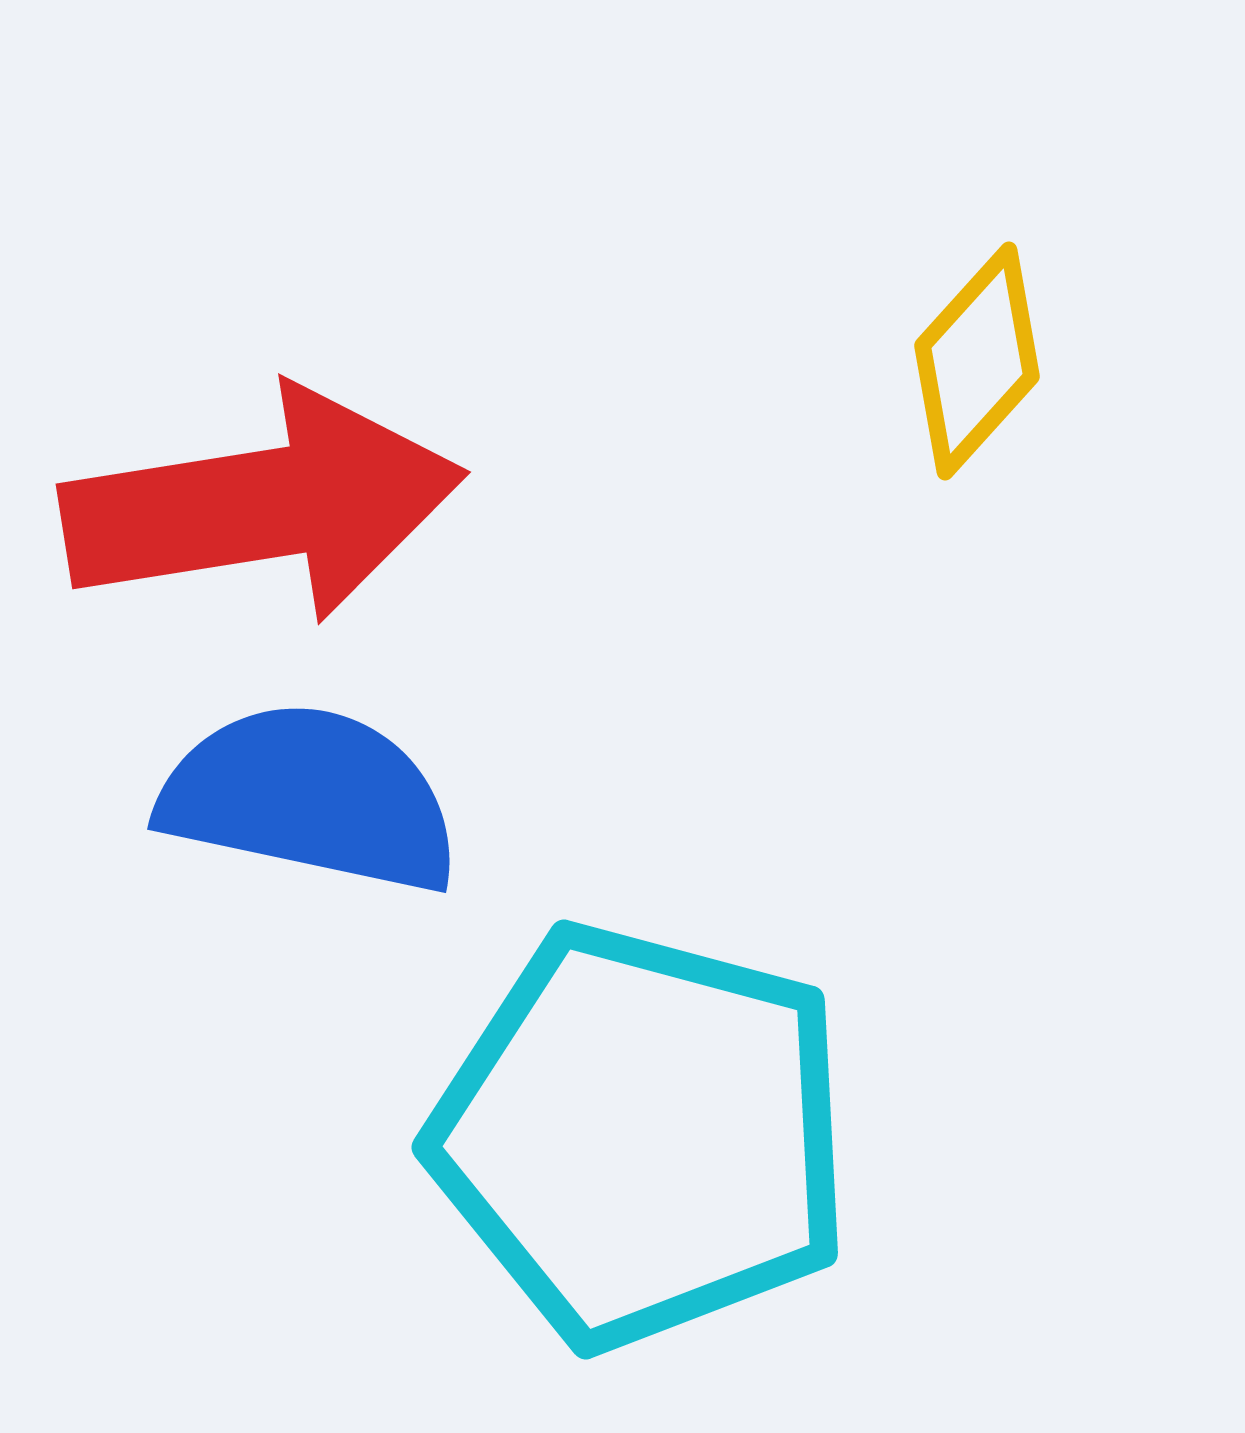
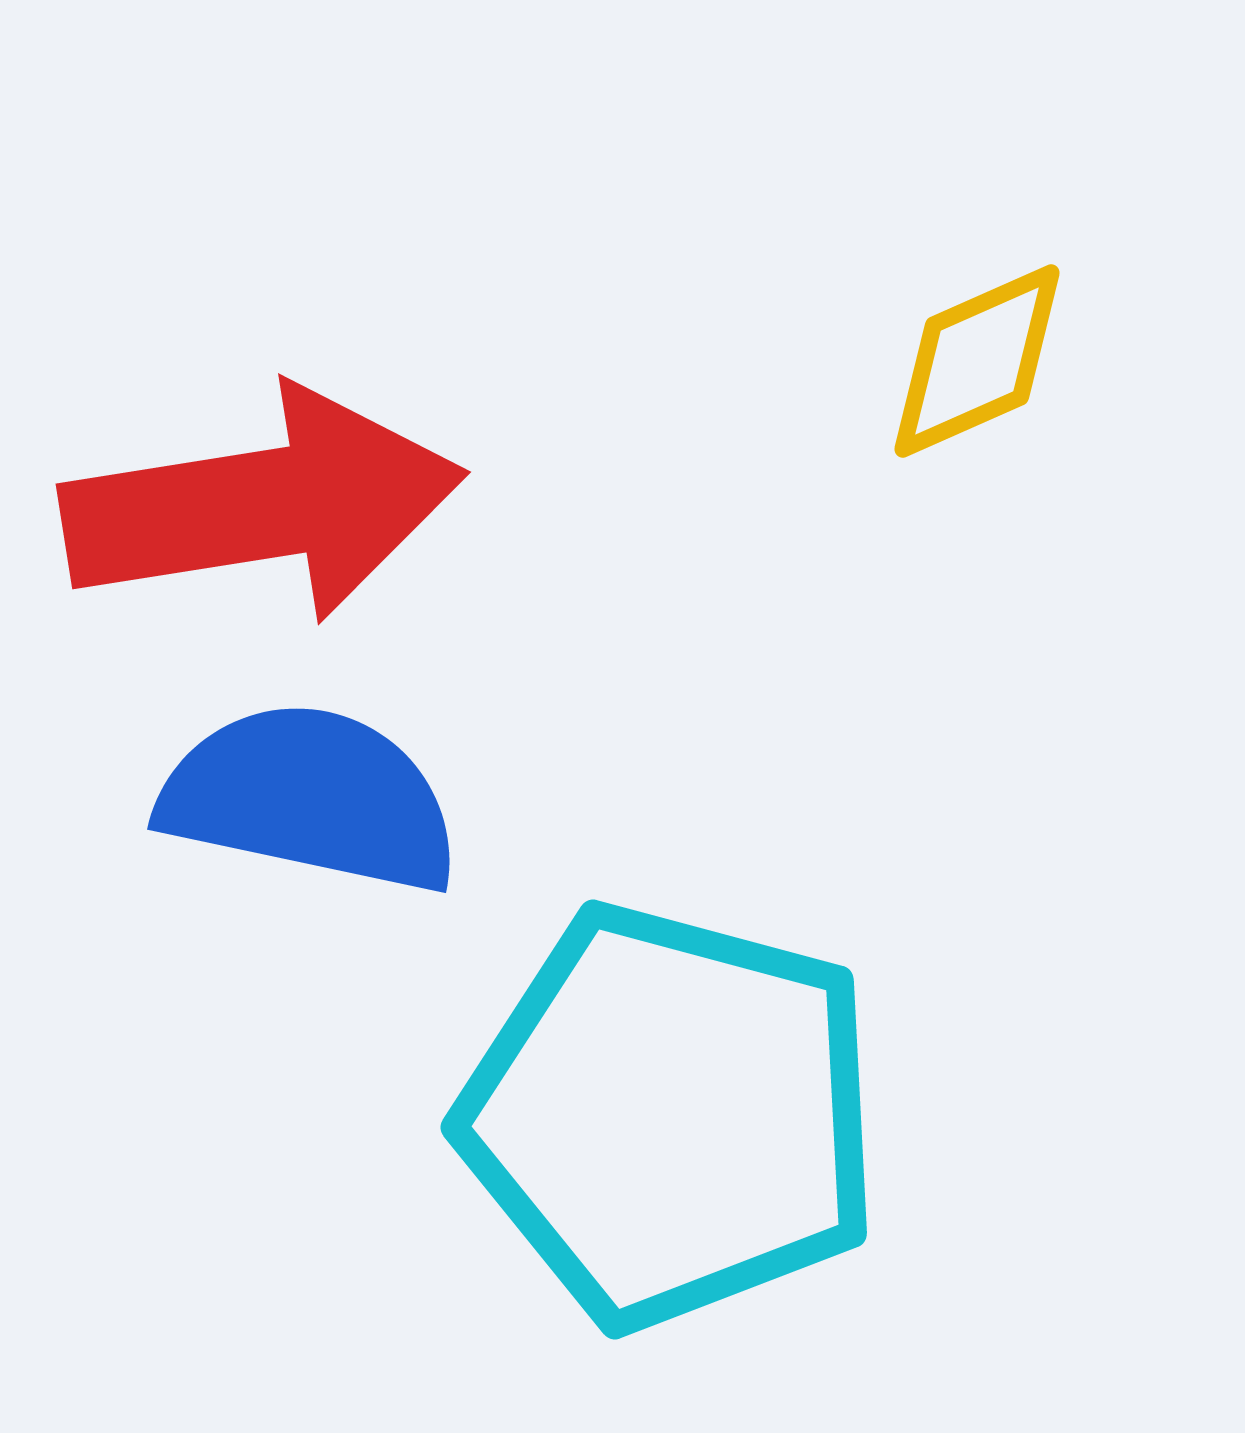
yellow diamond: rotated 24 degrees clockwise
cyan pentagon: moved 29 px right, 20 px up
